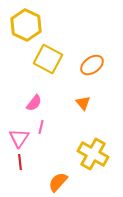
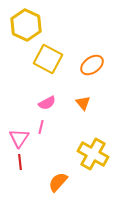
pink semicircle: moved 13 px right; rotated 24 degrees clockwise
